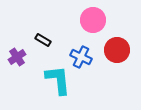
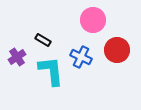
cyan L-shape: moved 7 px left, 9 px up
